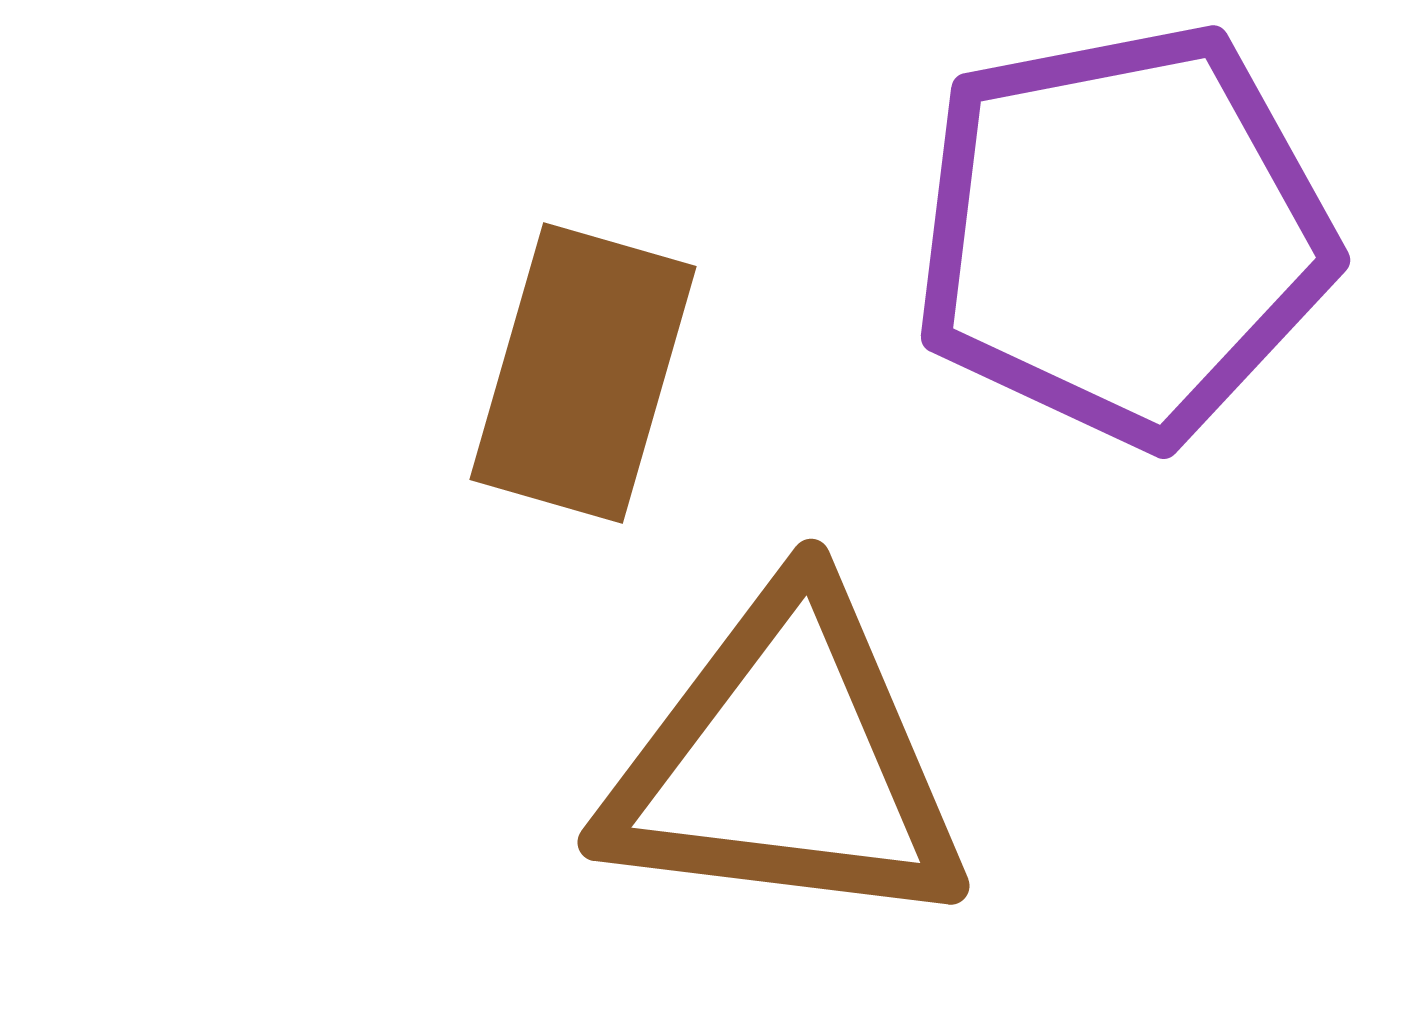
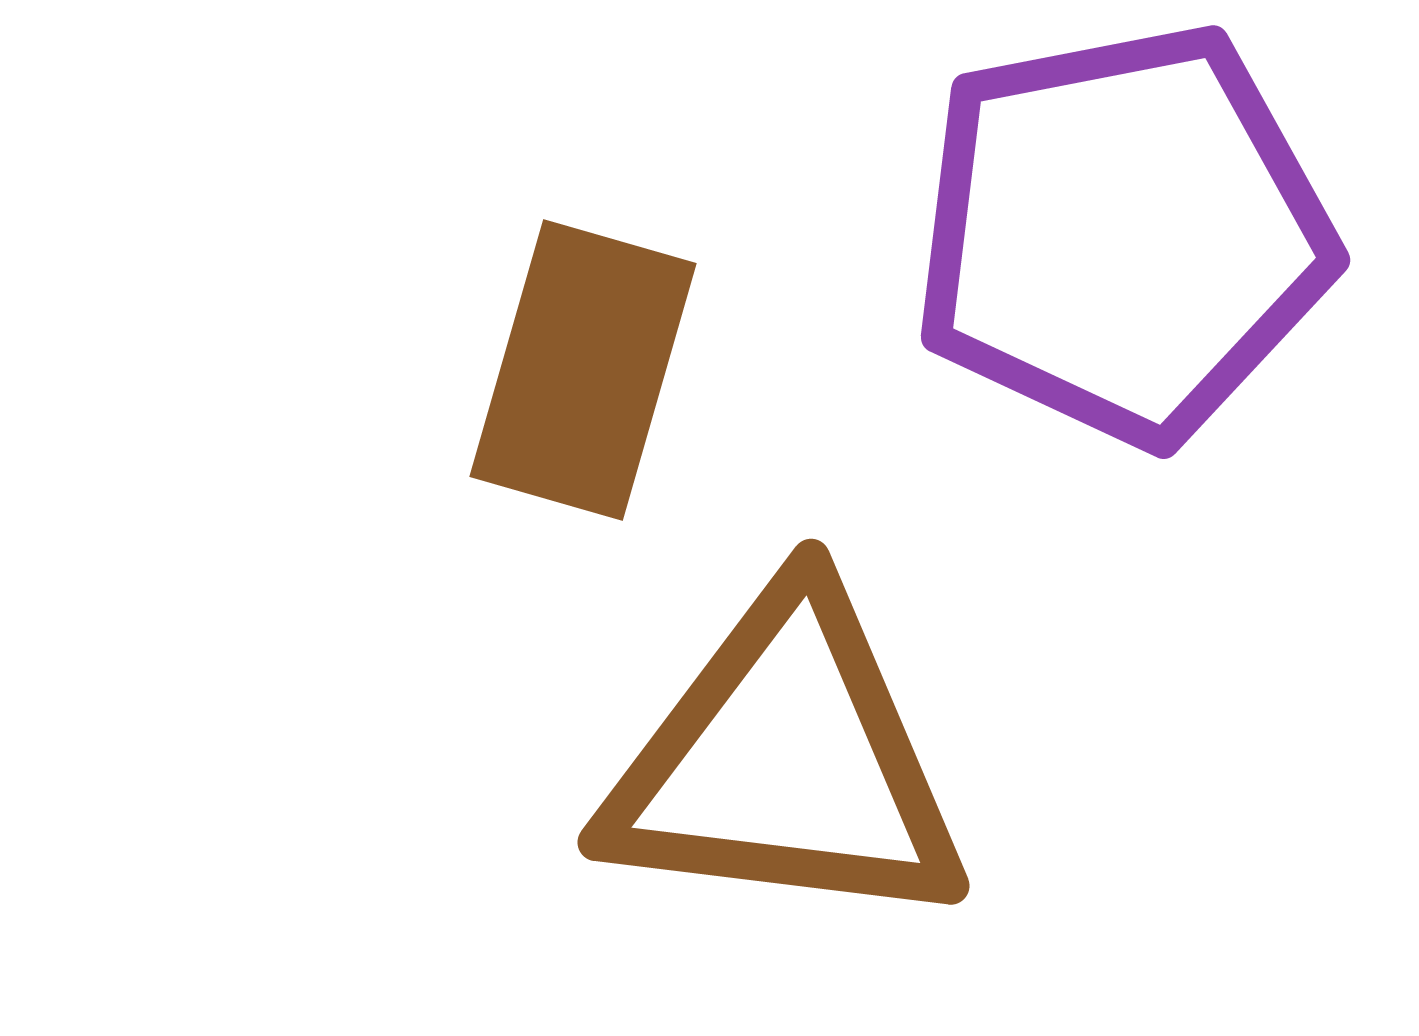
brown rectangle: moved 3 px up
